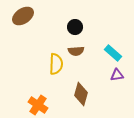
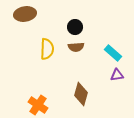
brown ellipse: moved 2 px right, 2 px up; rotated 25 degrees clockwise
brown semicircle: moved 4 px up
yellow semicircle: moved 9 px left, 15 px up
